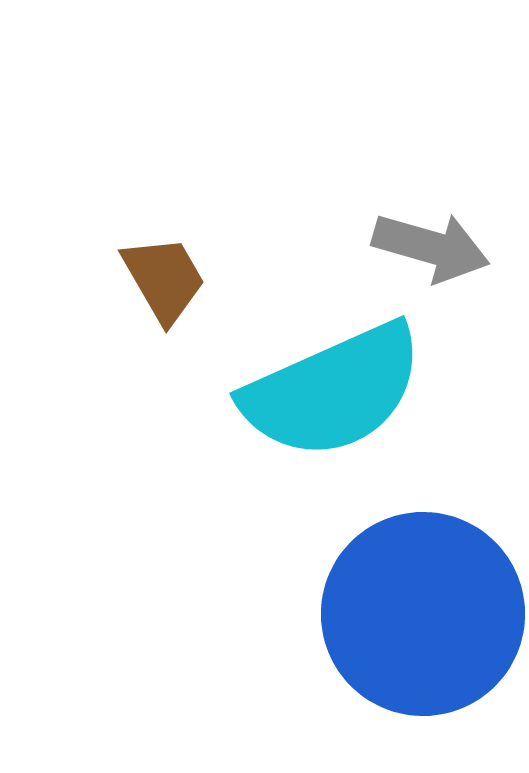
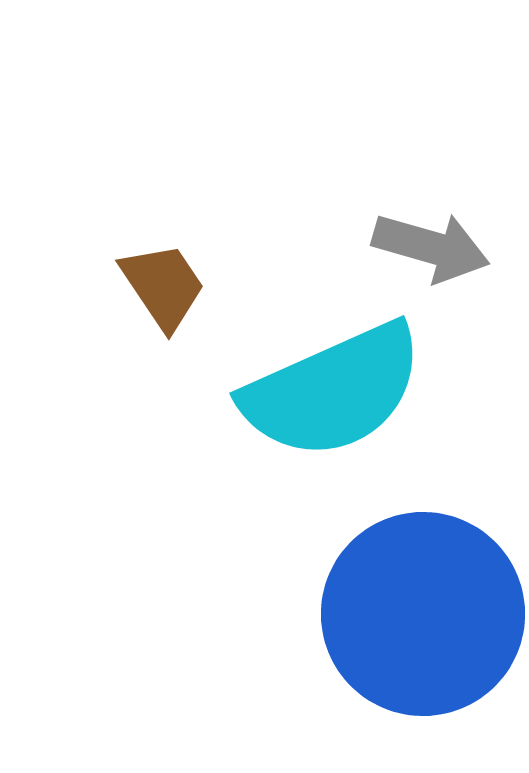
brown trapezoid: moved 1 px left, 7 px down; rotated 4 degrees counterclockwise
